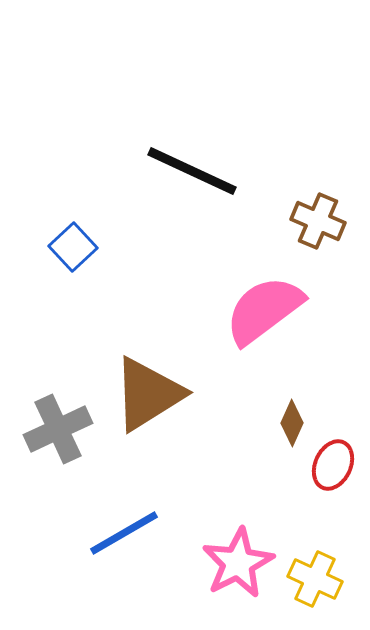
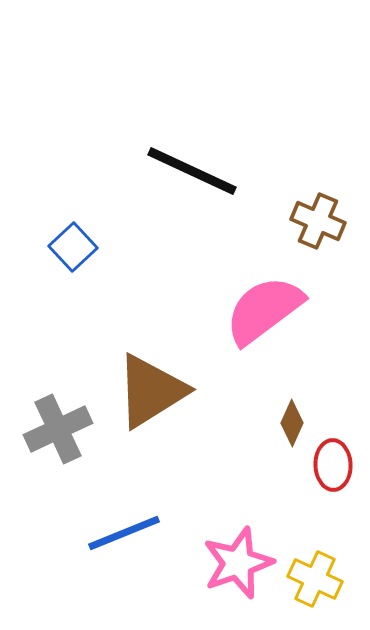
brown triangle: moved 3 px right, 3 px up
red ellipse: rotated 27 degrees counterclockwise
blue line: rotated 8 degrees clockwise
pink star: rotated 8 degrees clockwise
